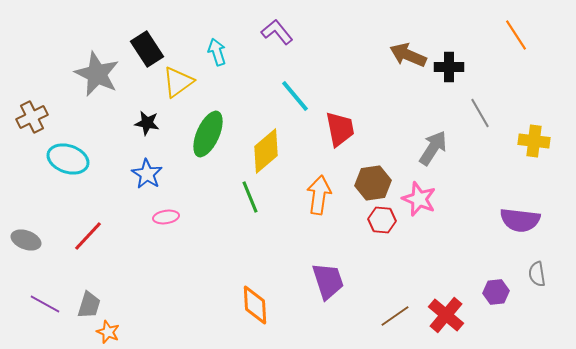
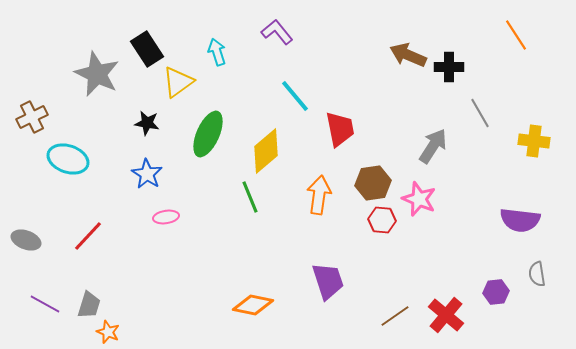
gray arrow: moved 2 px up
orange diamond: moved 2 px left; rotated 75 degrees counterclockwise
